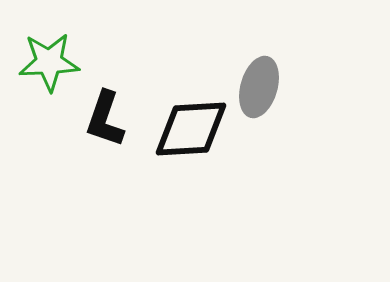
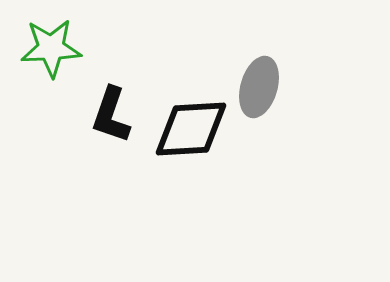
green star: moved 2 px right, 14 px up
black L-shape: moved 6 px right, 4 px up
